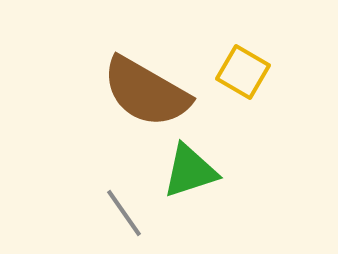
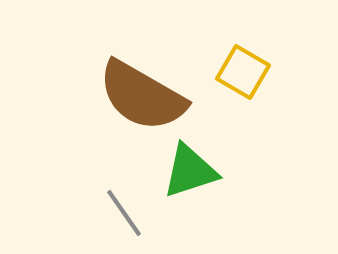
brown semicircle: moved 4 px left, 4 px down
